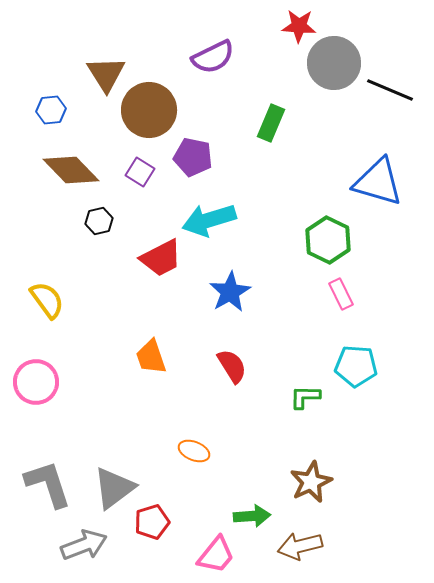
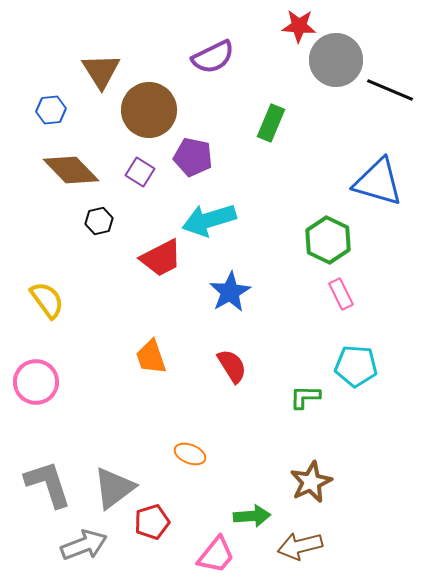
gray circle: moved 2 px right, 3 px up
brown triangle: moved 5 px left, 3 px up
orange ellipse: moved 4 px left, 3 px down
